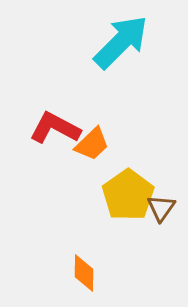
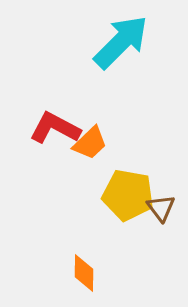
orange trapezoid: moved 2 px left, 1 px up
yellow pentagon: rotated 27 degrees counterclockwise
brown triangle: rotated 12 degrees counterclockwise
